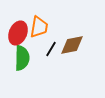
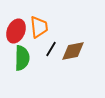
orange trapezoid: rotated 15 degrees counterclockwise
red ellipse: moved 2 px left, 2 px up
brown diamond: moved 1 px right, 6 px down
